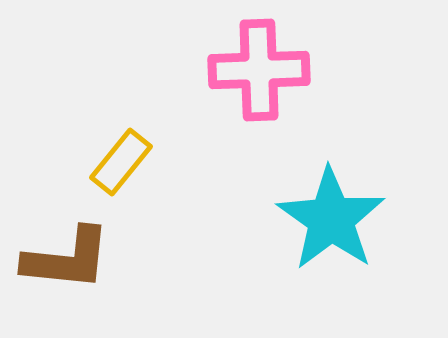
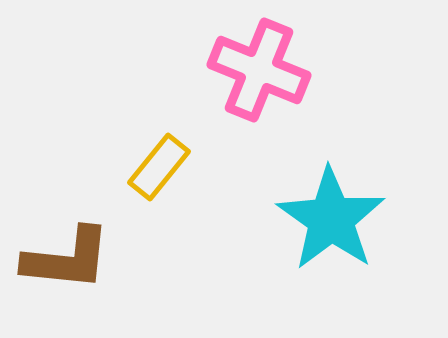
pink cross: rotated 24 degrees clockwise
yellow rectangle: moved 38 px right, 5 px down
